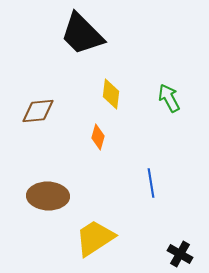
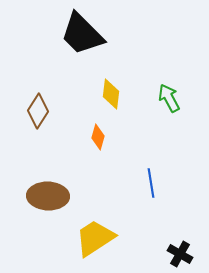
brown diamond: rotated 52 degrees counterclockwise
